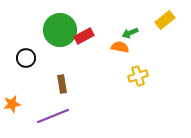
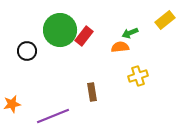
red rectangle: rotated 24 degrees counterclockwise
orange semicircle: rotated 18 degrees counterclockwise
black circle: moved 1 px right, 7 px up
brown rectangle: moved 30 px right, 8 px down
